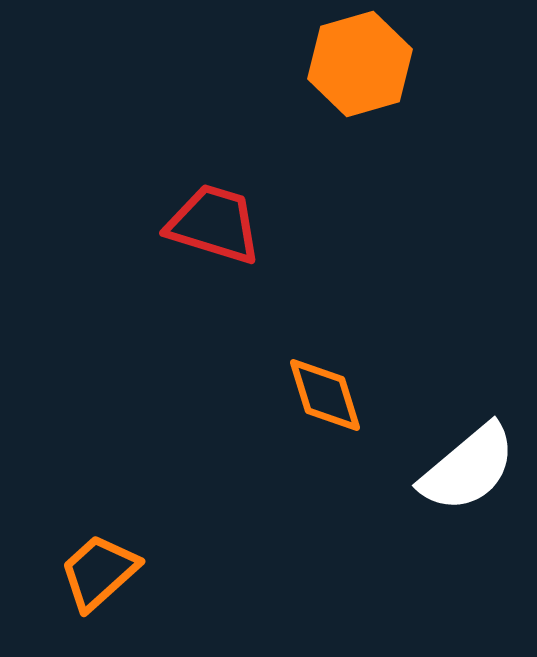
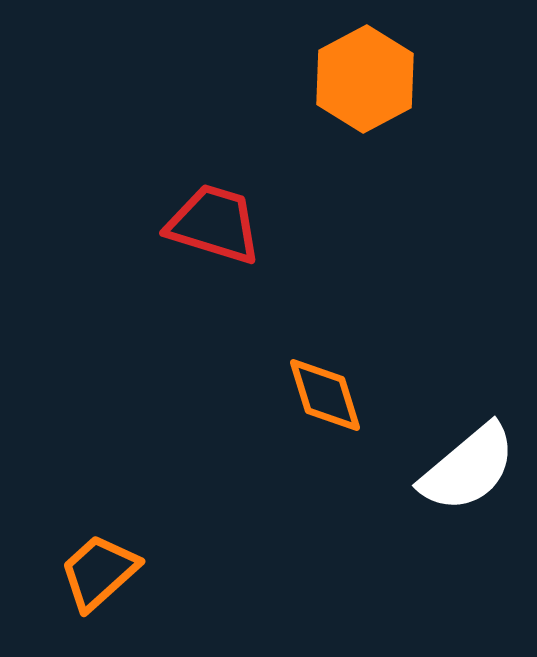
orange hexagon: moved 5 px right, 15 px down; rotated 12 degrees counterclockwise
